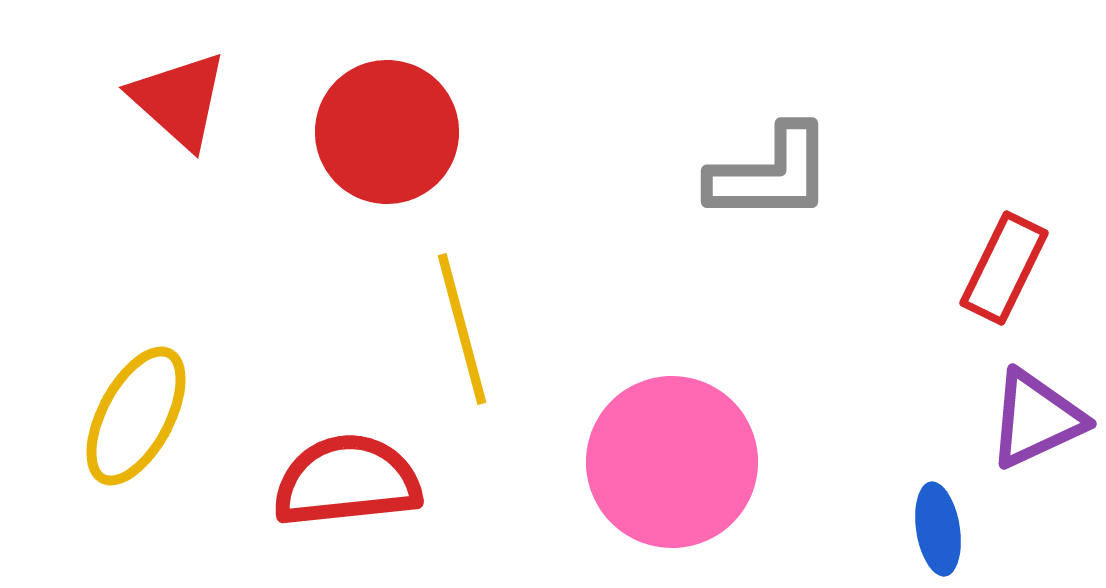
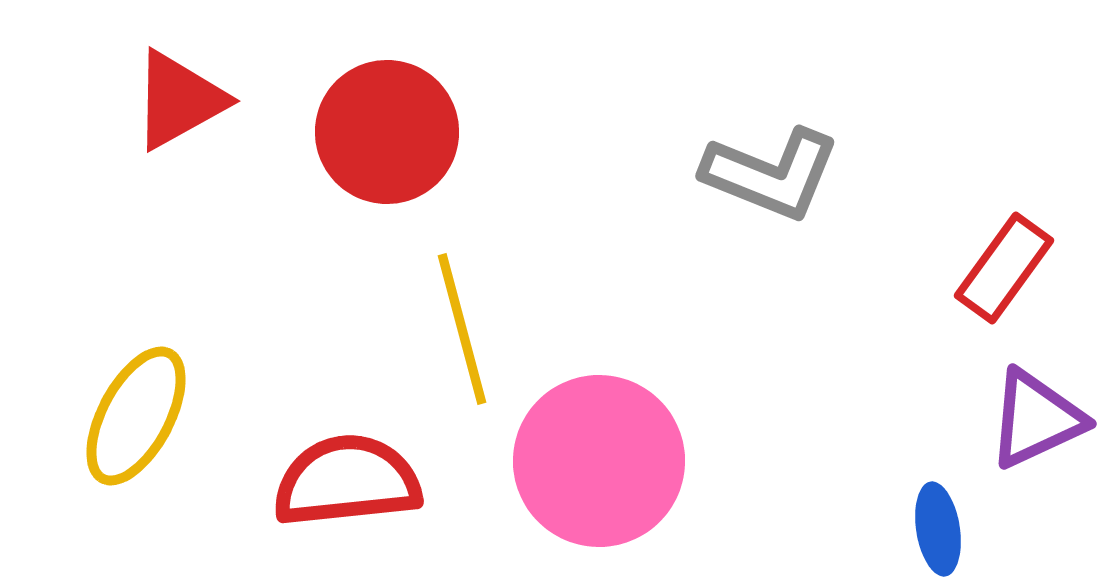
red triangle: rotated 49 degrees clockwise
gray L-shape: rotated 22 degrees clockwise
red rectangle: rotated 10 degrees clockwise
pink circle: moved 73 px left, 1 px up
